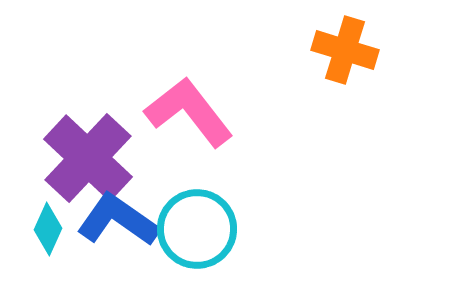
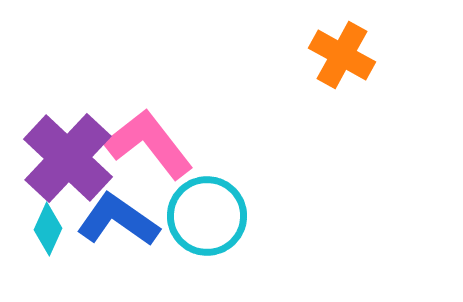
orange cross: moved 3 px left, 5 px down; rotated 12 degrees clockwise
pink L-shape: moved 40 px left, 32 px down
purple cross: moved 20 px left
cyan circle: moved 10 px right, 13 px up
